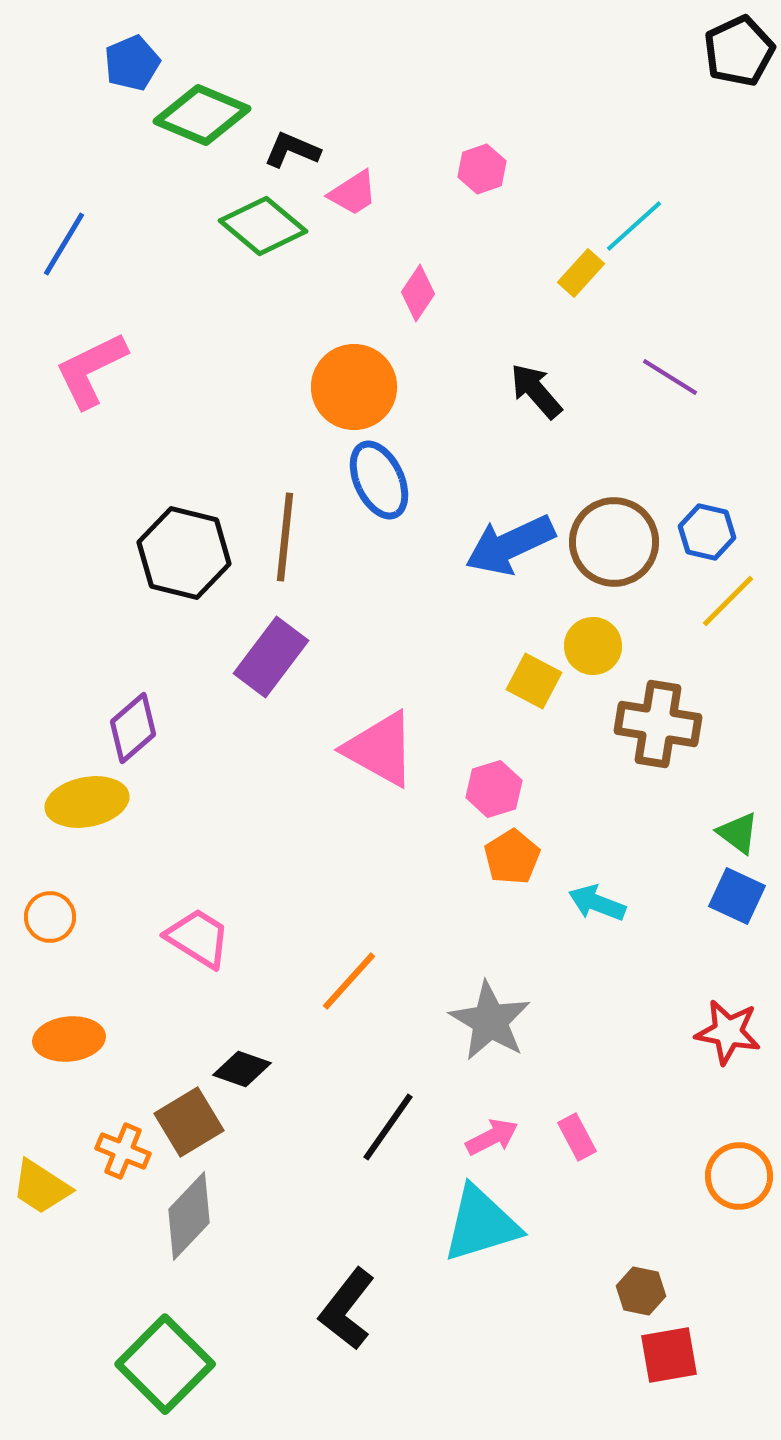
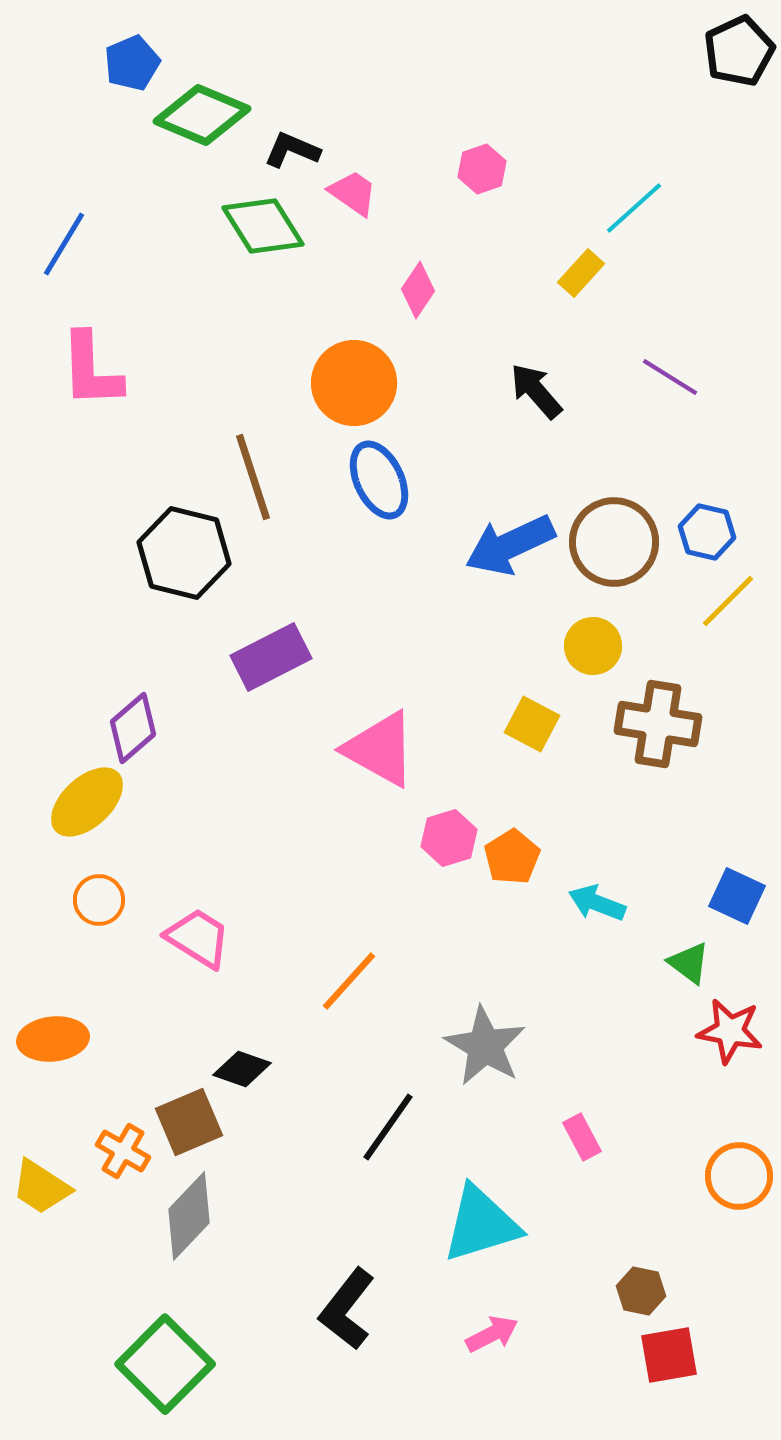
pink trapezoid at (353, 193): rotated 112 degrees counterclockwise
green diamond at (263, 226): rotated 18 degrees clockwise
cyan line at (634, 226): moved 18 px up
pink diamond at (418, 293): moved 3 px up
pink L-shape at (91, 370): rotated 66 degrees counterclockwise
orange circle at (354, 387): moved 4 px up
brown line at (285, 537): moved 32 px left, 60 px up; rotated 24 degrees counterclockwise
purple rectangle at (271, 657): rotated 26 degrees clockwise
yellow square at (534, 681): moved 2 px left, 43 px down
pink hexagon at (494, 789): moved 45 px left, 49 px down
yellow ellipse at (87, 802): rotated 32 degrees counterclockwise
green triangle at (738, 833): moved 49 px left, 130 px down
orange circle at (50, 917): moved 49 px right, 17 px up
gray star at (490, 1021): moved 5 px left, 25 px down
red star at (728, 1032): moved 2 px right, 1 px up
orange ellipse at (69, 1039): moved 16 px left
brown square at (189, 1122): rotated 8 degrees clockwise
pink arrow at (492, 1137): moved 197 px down
pink rectangle at (577, 1137): moved 5 px right
orange cross at (123, 1151): rotated 8 degrees clockwise
